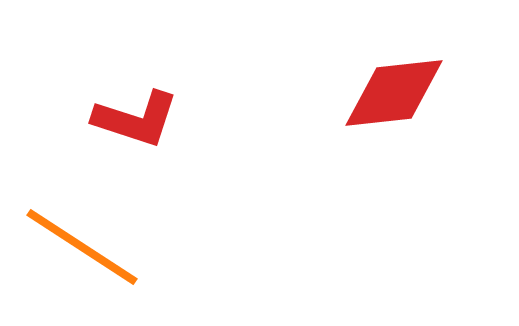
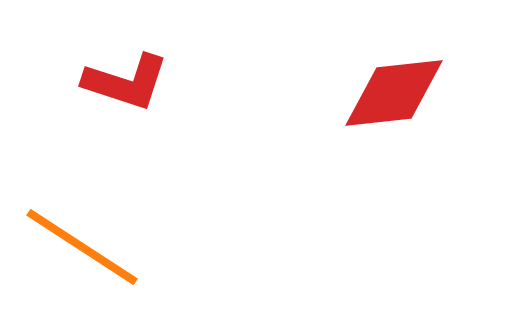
red L-shape: moved 10 px left, 37 px up
